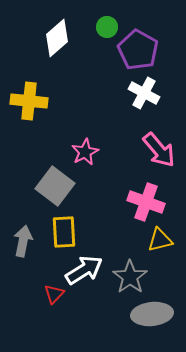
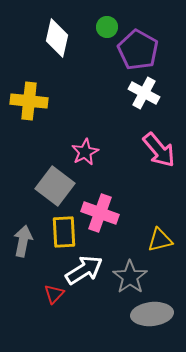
white diamond: rotated 36 degrees counterclockwise
pink cross: moved 46 px left, 11 px down
